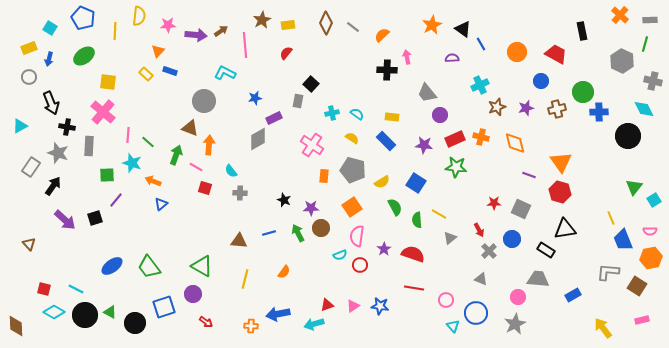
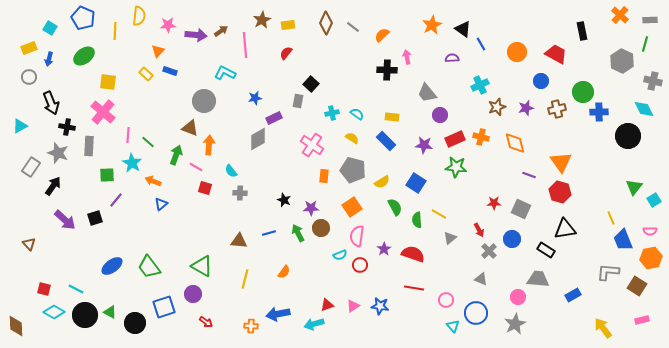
cyan star at (132, 163): rotated 12 degrees clockwise
